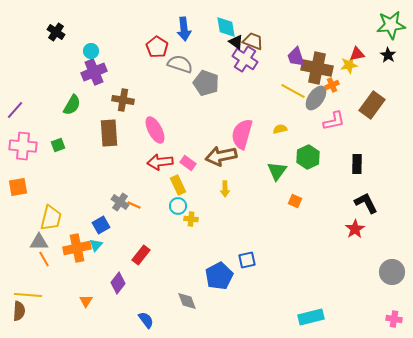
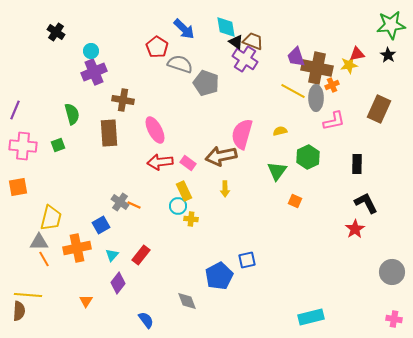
blue arrow at (184, 29): rotated 40 degrees counterclockwise
gray ellipse at (316, 98): rotated 35 degrees counterclockwise
green semicircle at (72, 105): moved 9 px down; rotated 45 degrees counterclockwise
brown rectangle at (372, 105): moved 7 px right, 4 px down; rotated 12 degrees counterclockwise
purple line at (15, 110): rotated 18 degrees counterclockwise
yellow semicircle at (280, 129): moved 2 px down
yellow rectangle at (178, 185): moved 6 px right, 6 px down
cyan triangle at (96, 245): moved 16 px right, 10 px down
